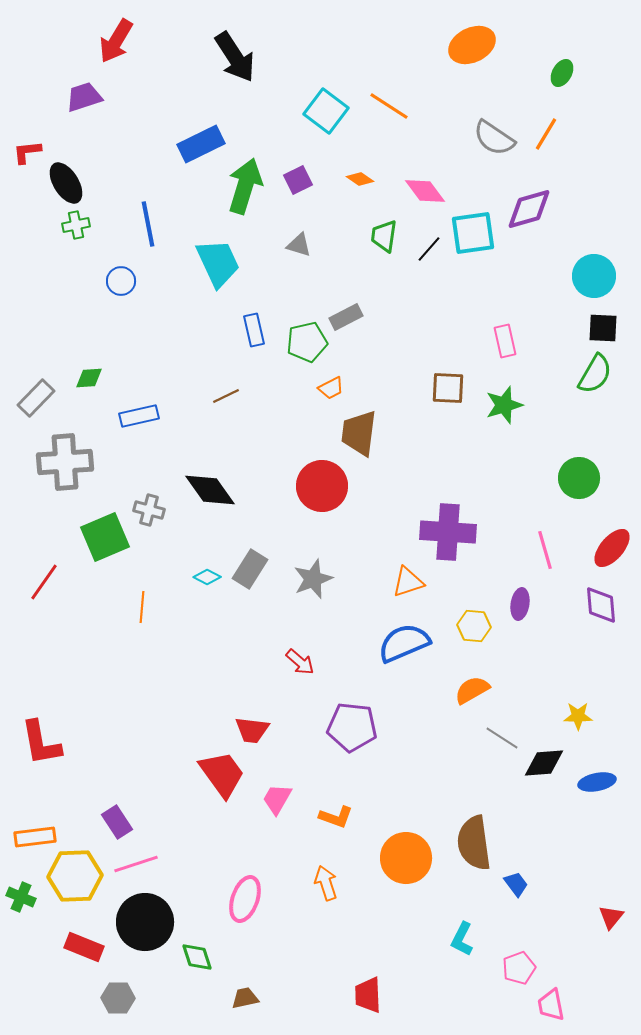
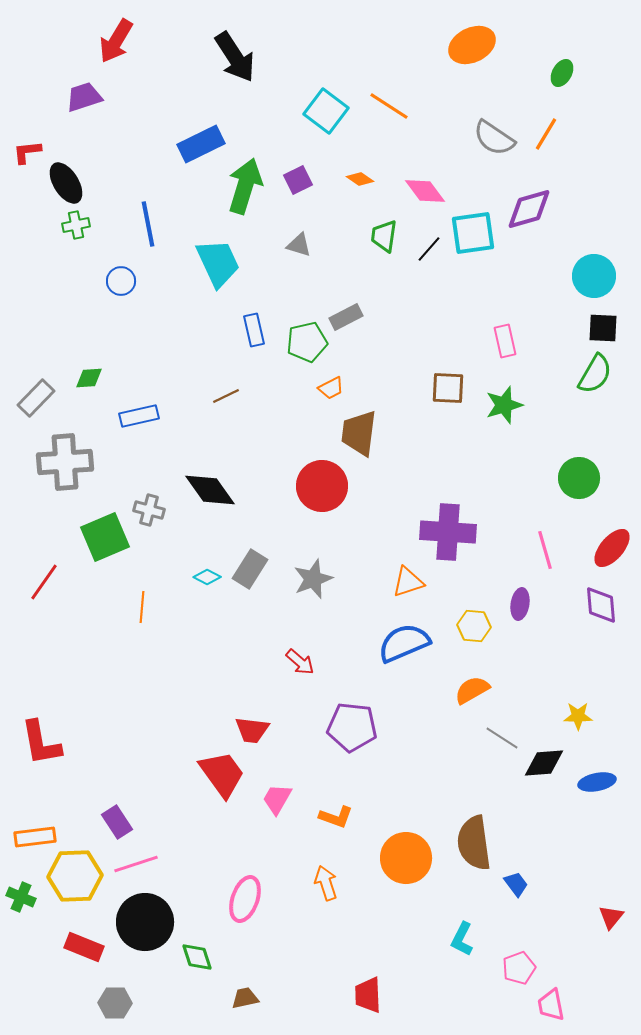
gray hexagon at (118, 998): moved 3 px left, 5 px down
